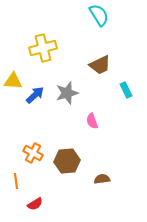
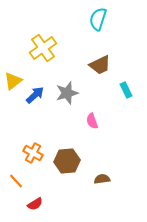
cyan semicircle: moved 1 px left, 4 px down; rotated 130 degrees counterclockwise
yellow cross: rotated 20 degrees counterclockwise
yellow triangle: rotated 42 degrees counterclockwise
orange line: rotated 35 degrees counterclockwise
